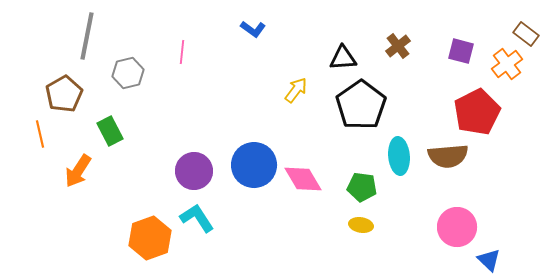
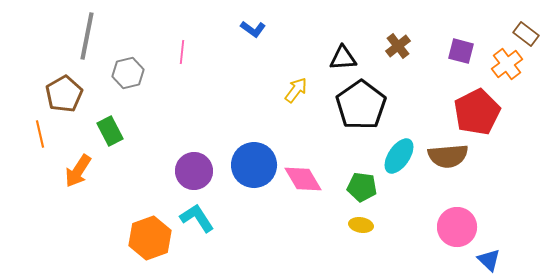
cyan ellipse: rotated 39 degrees clockwise
